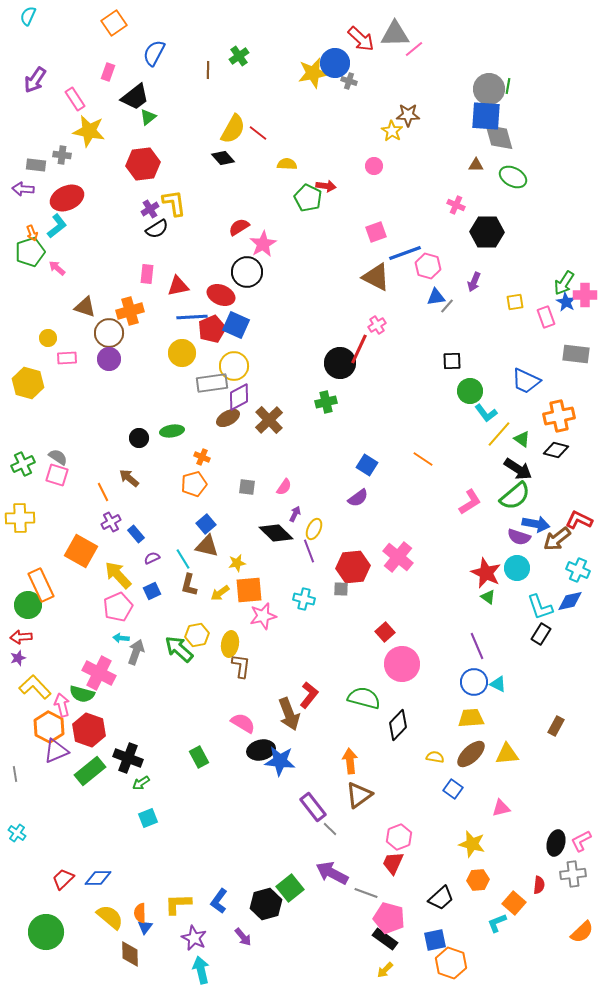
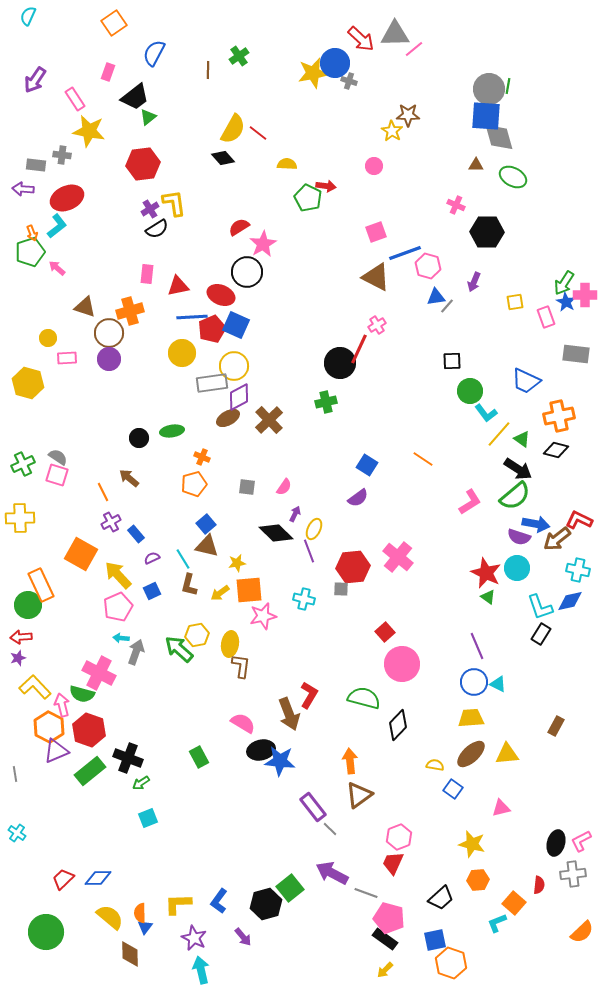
orange square at (81, 551): moved 3 px down
cyan cross at (578, 570): rotated 10 degrees counterclockwise
red L-shape at (309, 695): rotated 8 degrees counterclockwise
yellow semicircle at (435, 757): moved 8 px down
